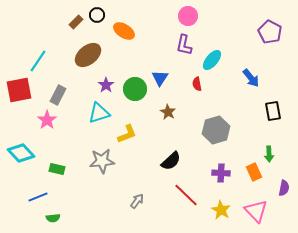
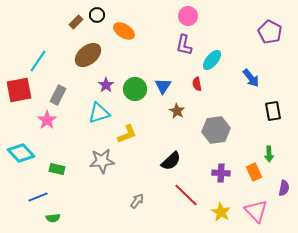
blue triangle: moved 3 px right, 8 px down
brown star: moved 9 px right, 1 px up
gray hexagon: rotated 8 degrees clockwise
yellow star: moved 2 px down
